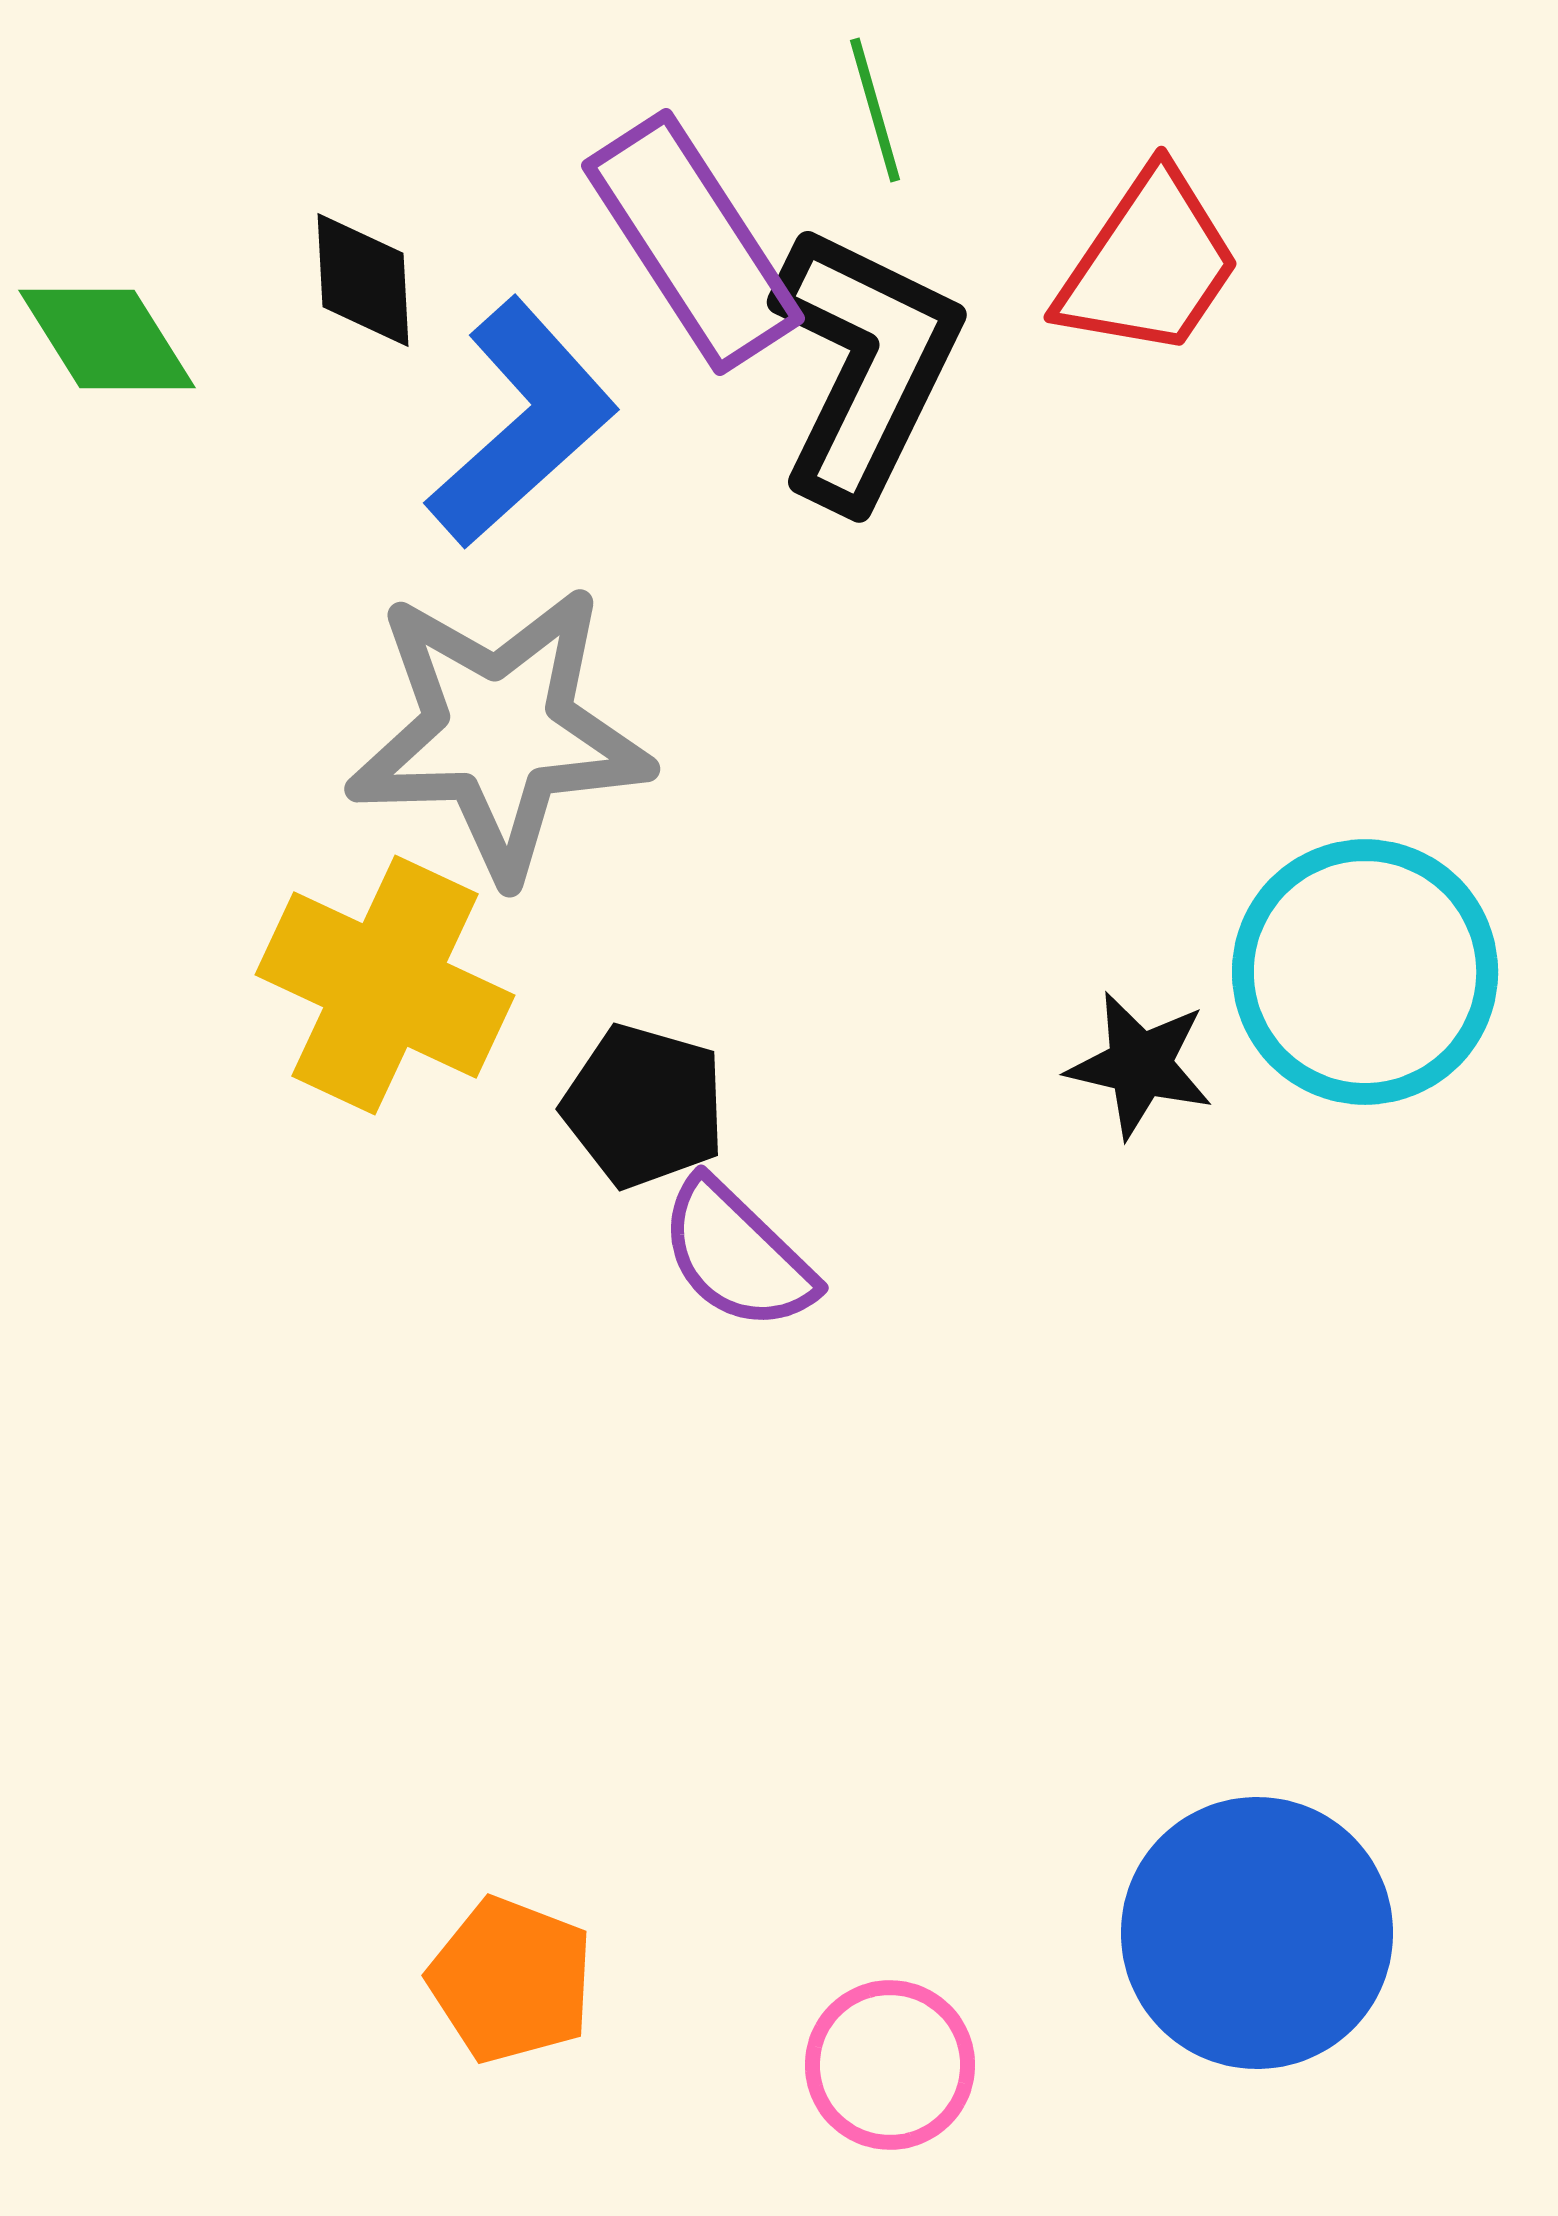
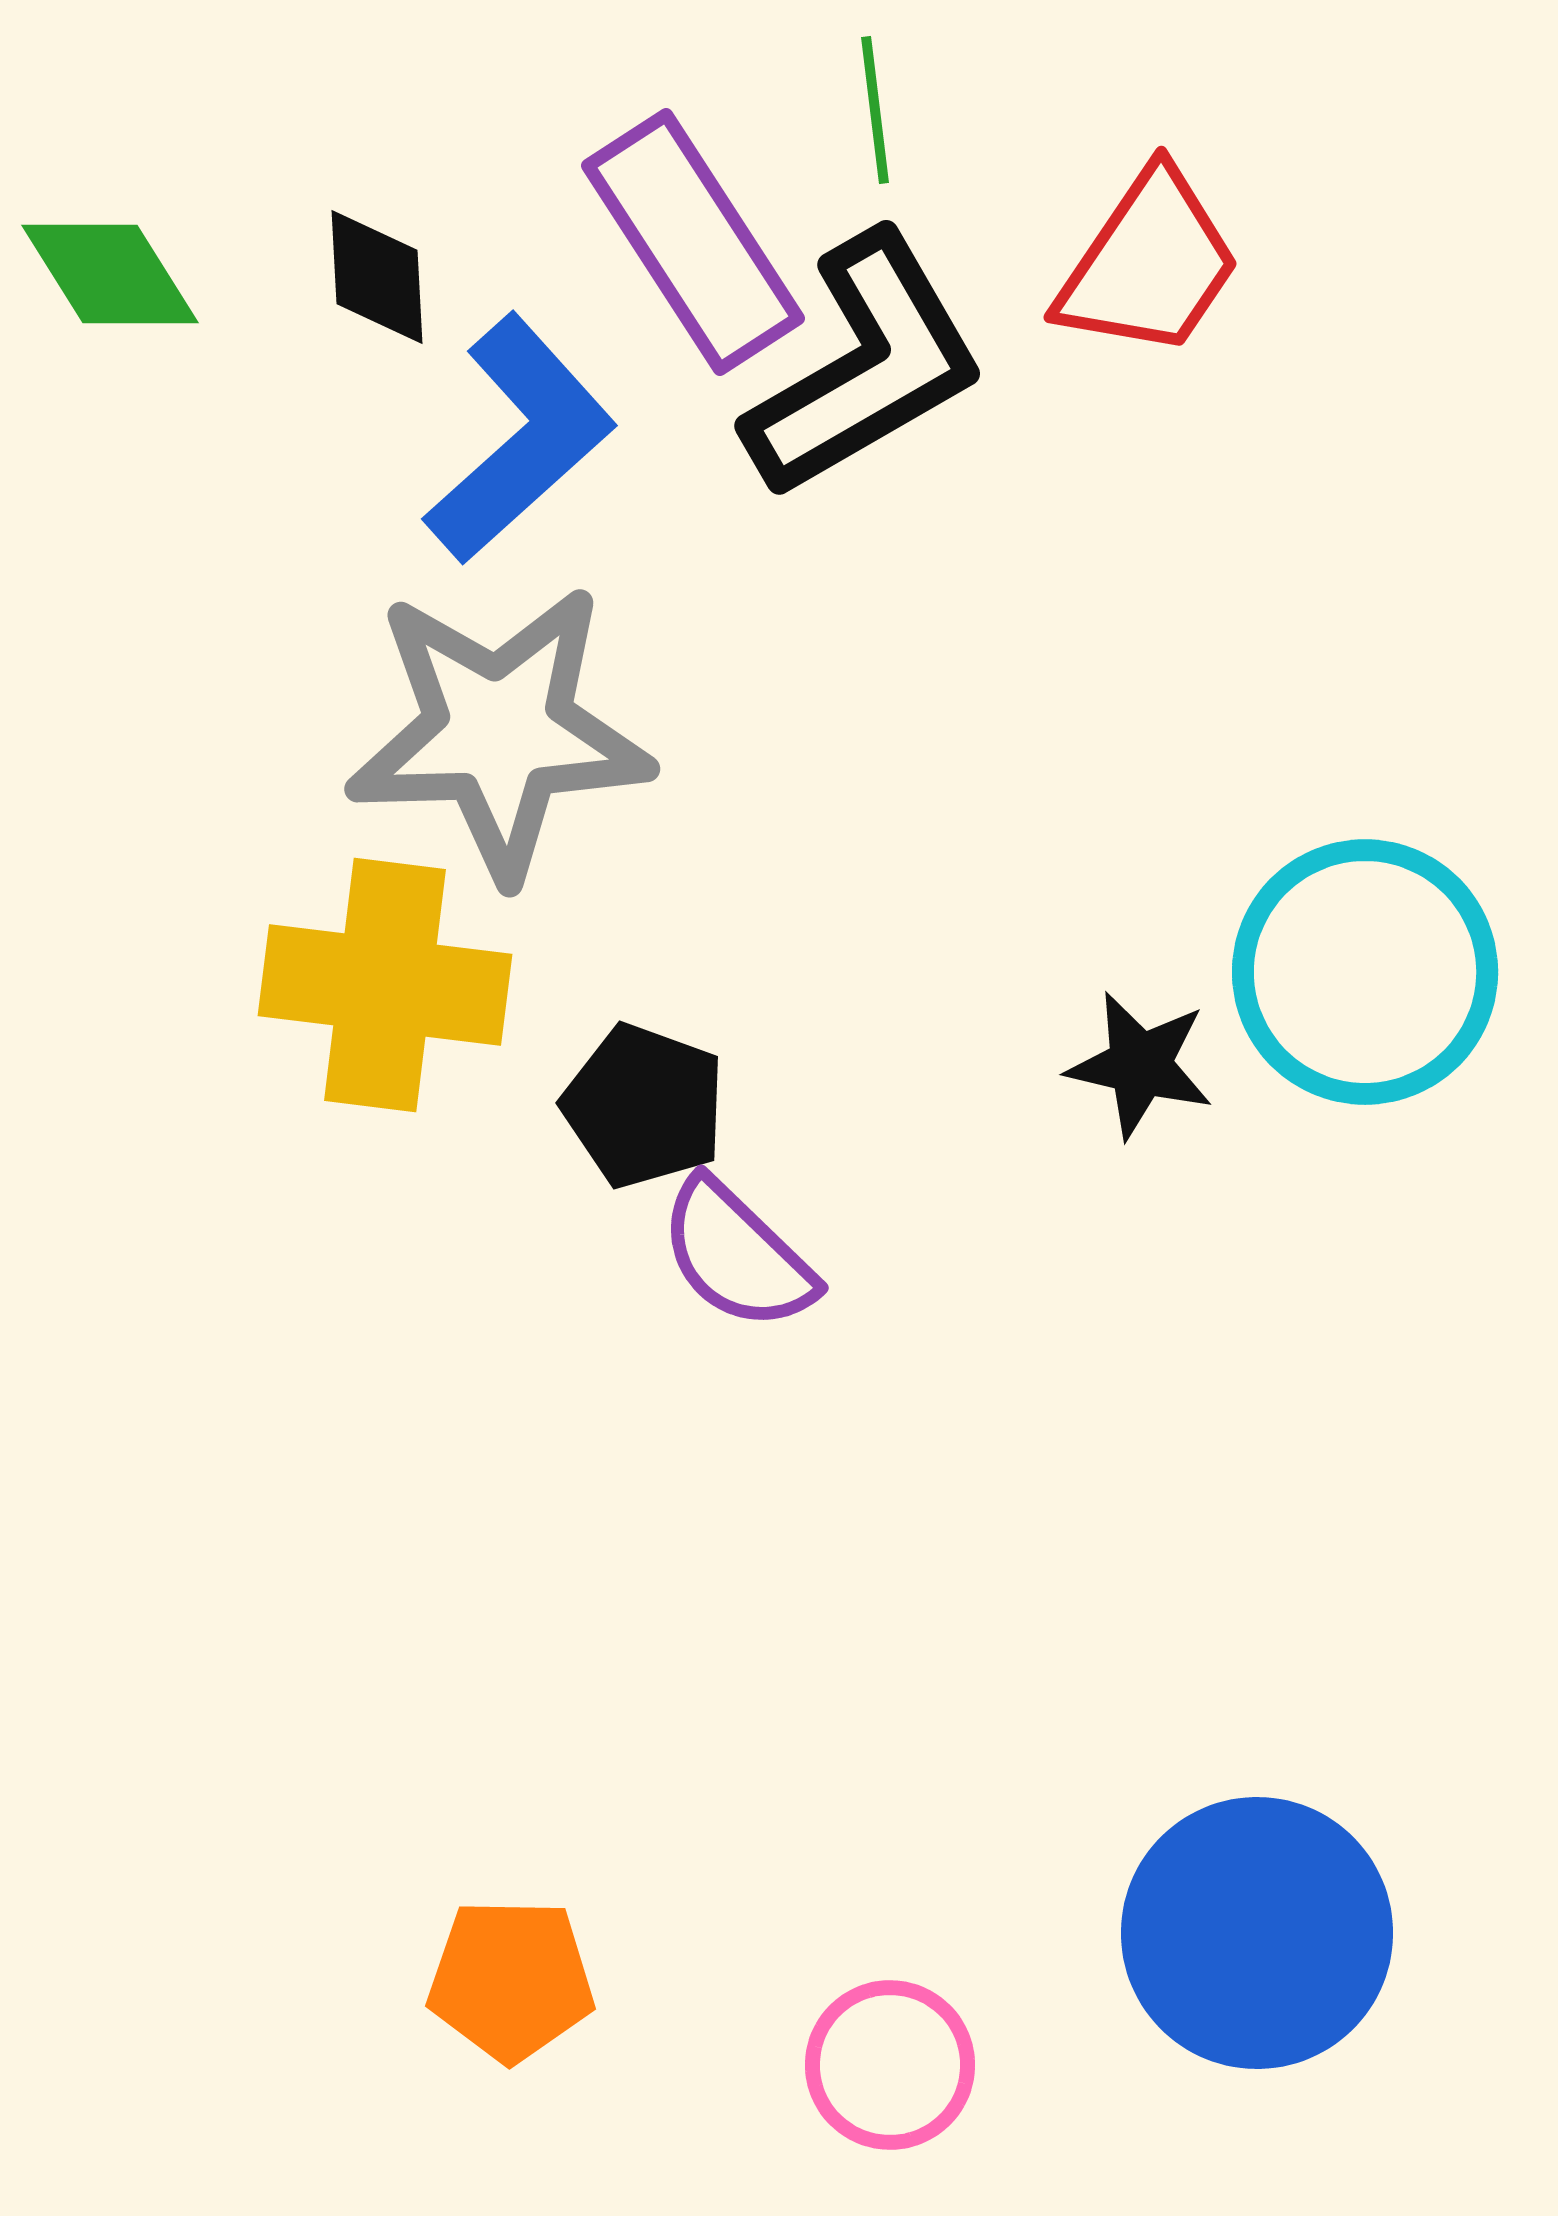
green line: rotated 9 degrees clockwise
black diamond: moved 14 px right, 3 px up
green diamond: moved 3 px right, 65 px up
black L-shape: rotated 34 degrees clockwise
blue L-shape: moved 2 px left, 16 px down
yellow cross: rotated 18 degrees counterclockwise
black pentagon: rotated 4 degrees clockwise
orange pentagon: rotated 20 degrees counterclockwise
